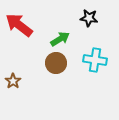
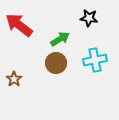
cyan cross: rotated 20 degrees counterclockwise
brown star: moved 1 px right, 2 px up
